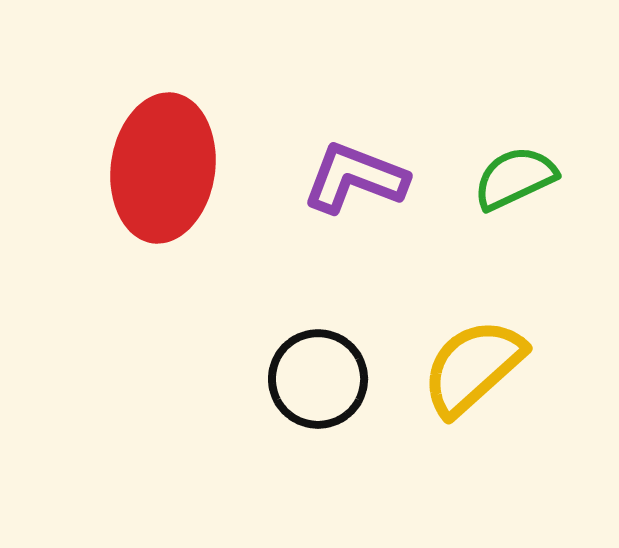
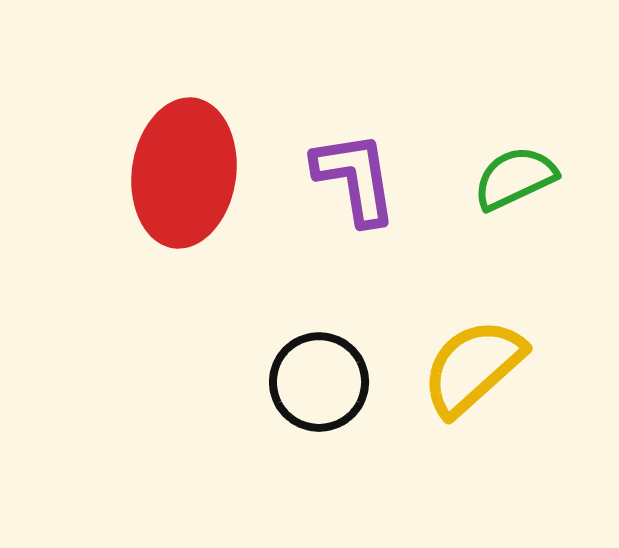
red ellipse: moved 21 px right, 5 px down
purple L-shape: rotated 60 degrees clockwise
black circle: moved 1 px right, 3 px down
